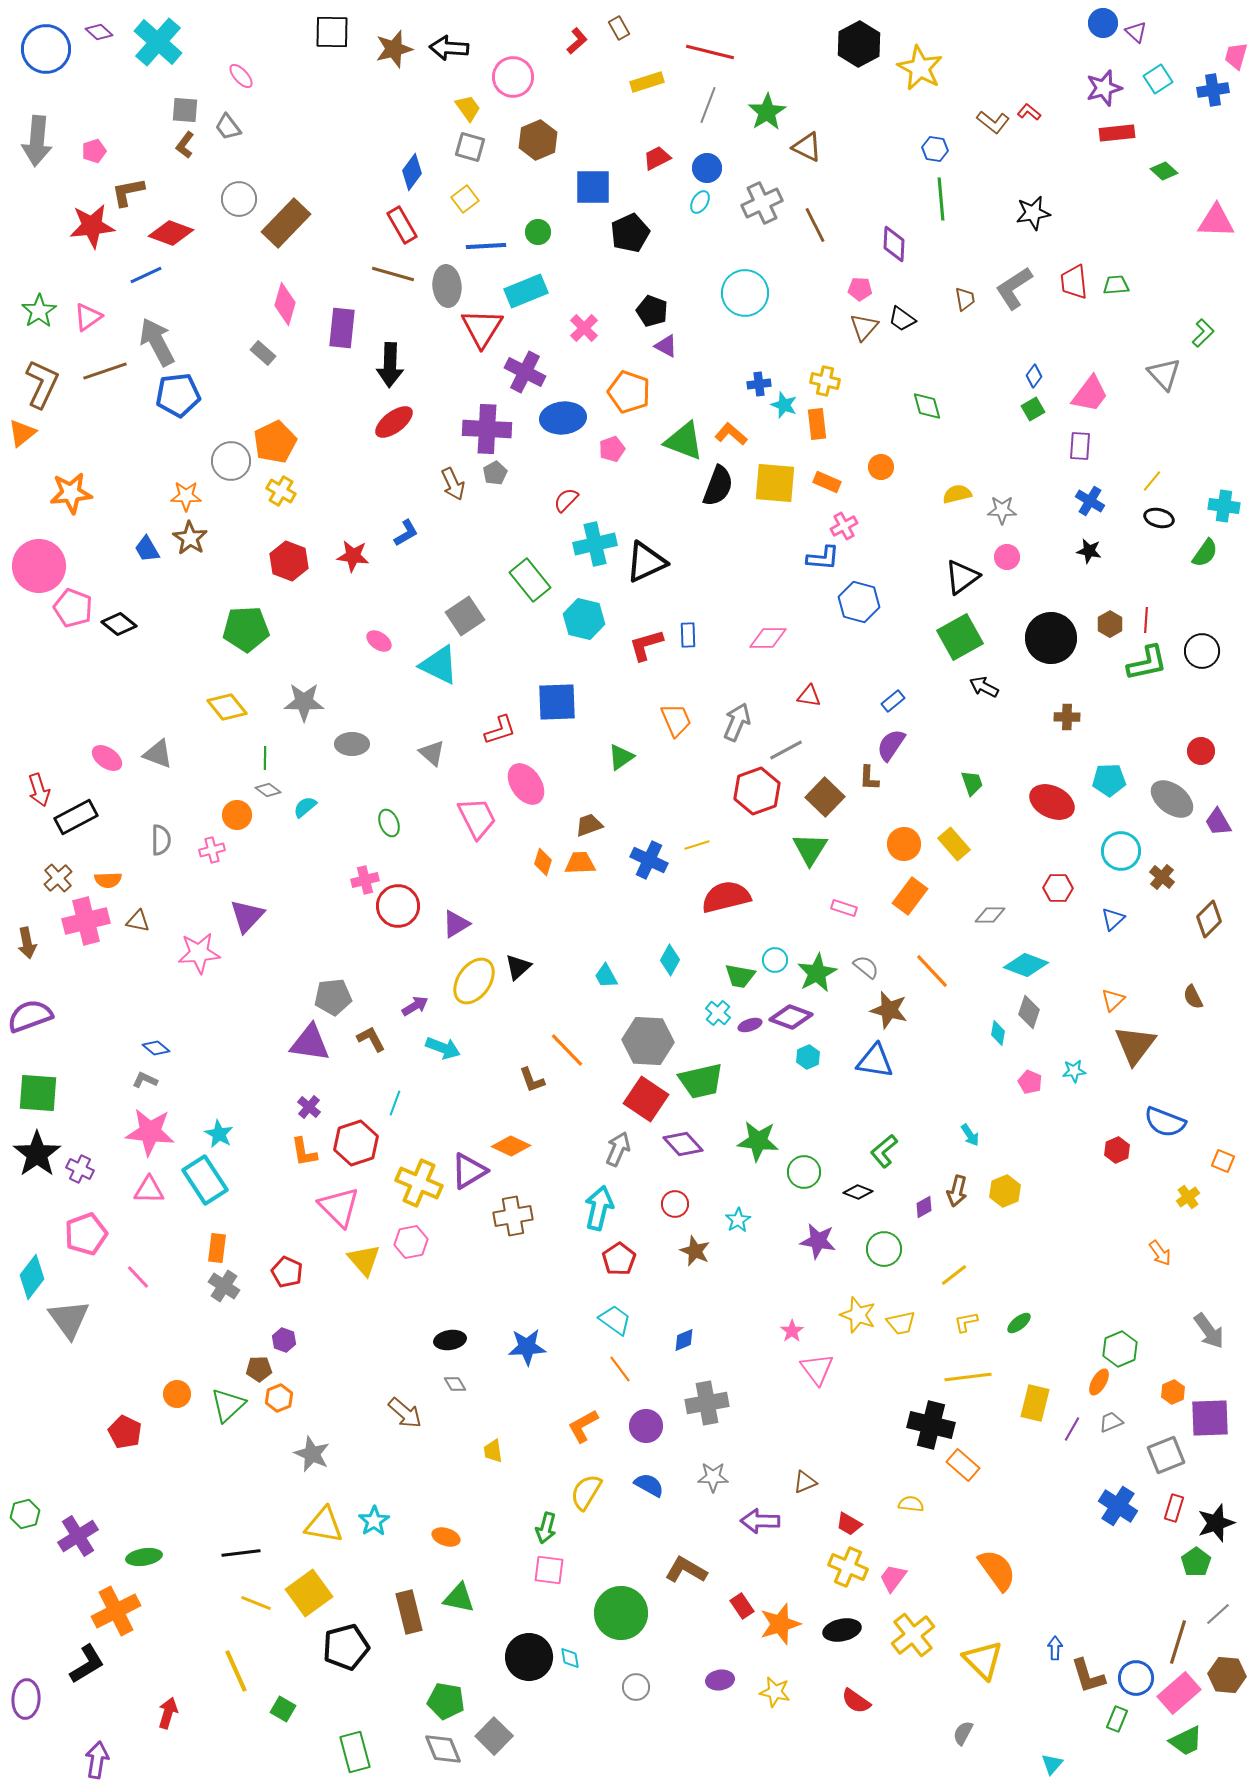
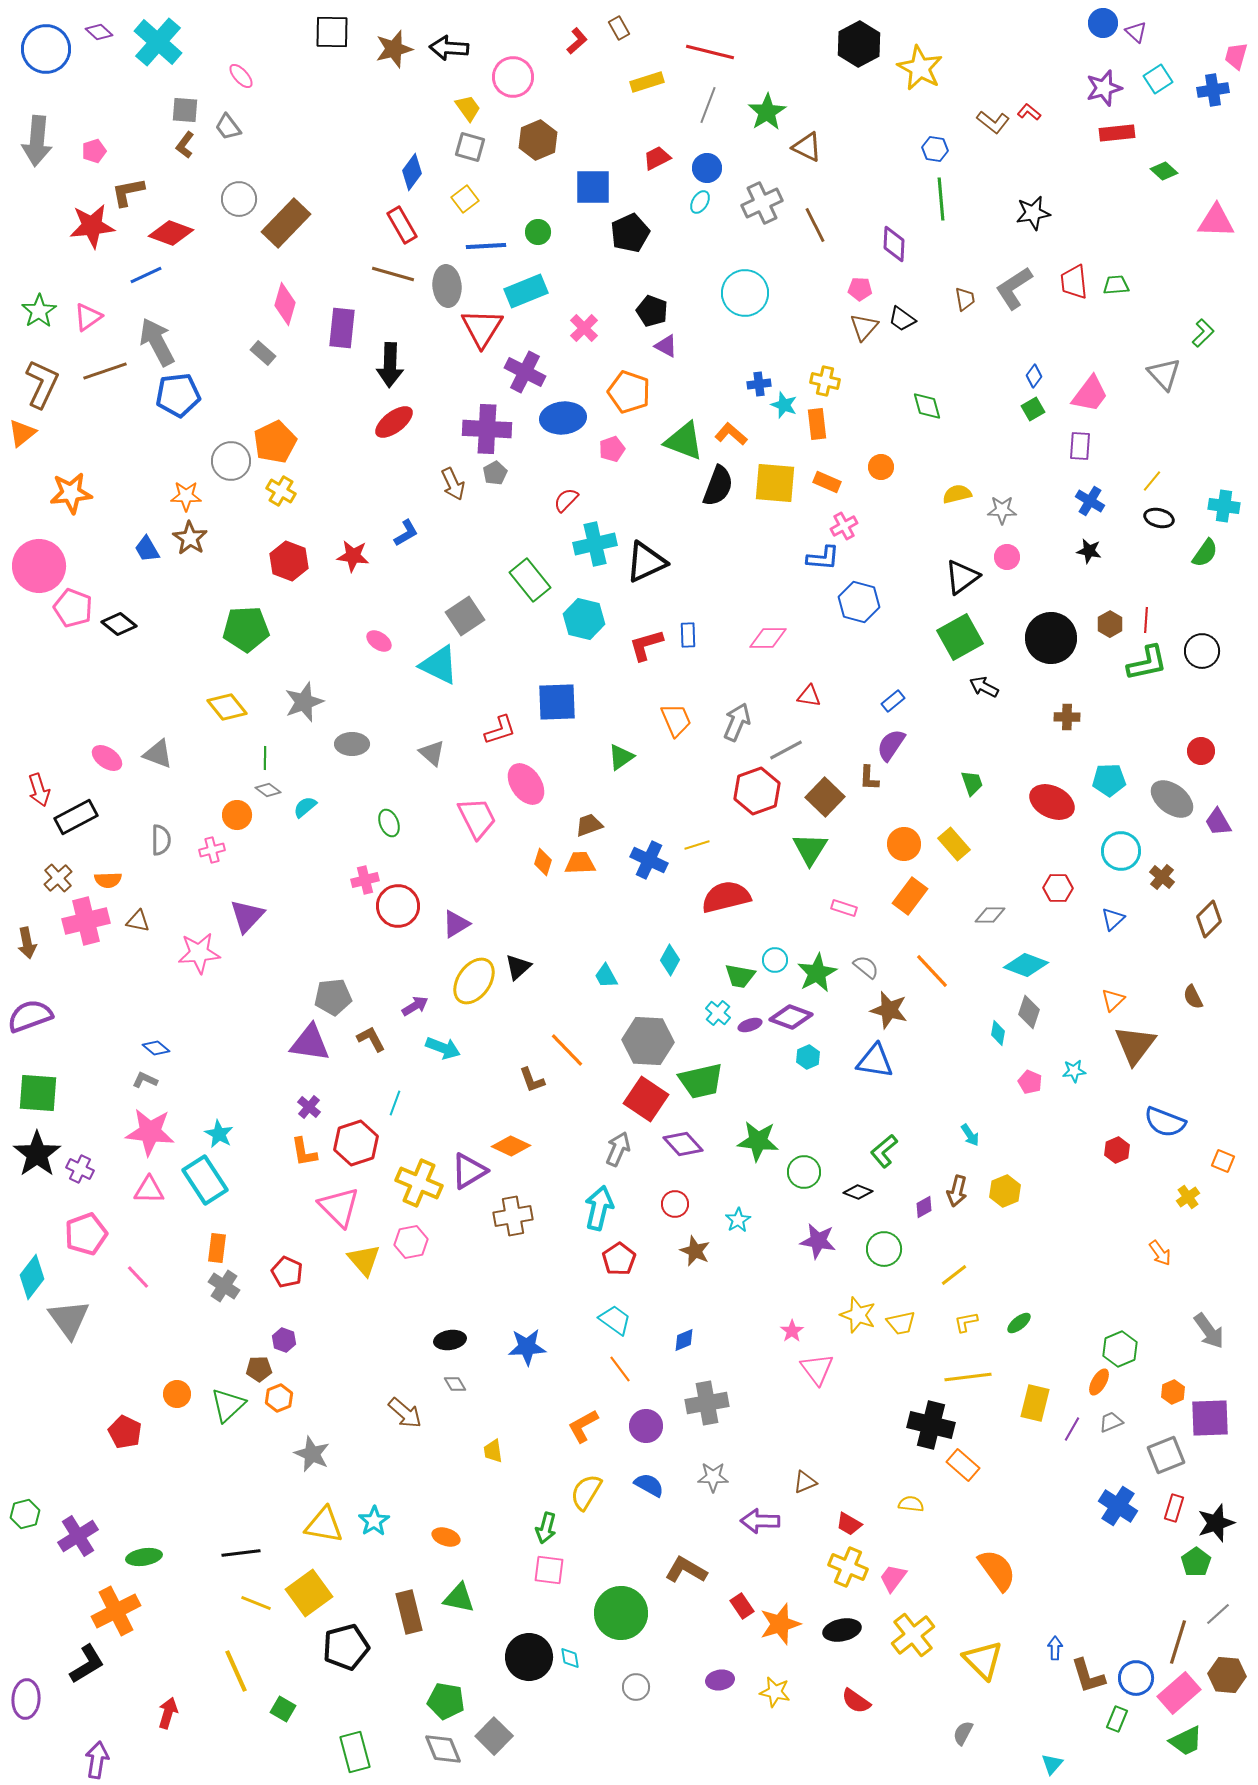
gray star at (304, 702): rotated 21 degrees counterclockwise
